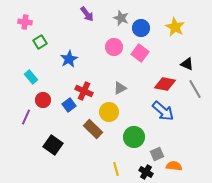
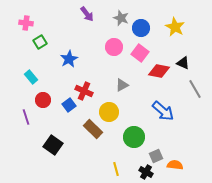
pink cross: moved 1 px right, 1 px down
black triangle: moved 4 px left, 1 px up
red diamond: moved 6 px left, 13 px up
gray triangle: moved 2 px right, 3 px up
purple line: rotated 42 degrees counterclockwise
gray square: moved 1 px left, 2 px down
orange semicircle: moved 1 px right, 1 px up
